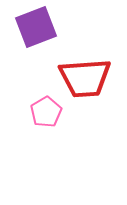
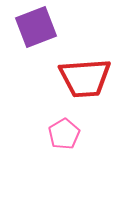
pink pentagon: moved 18 px right, 22 px down
